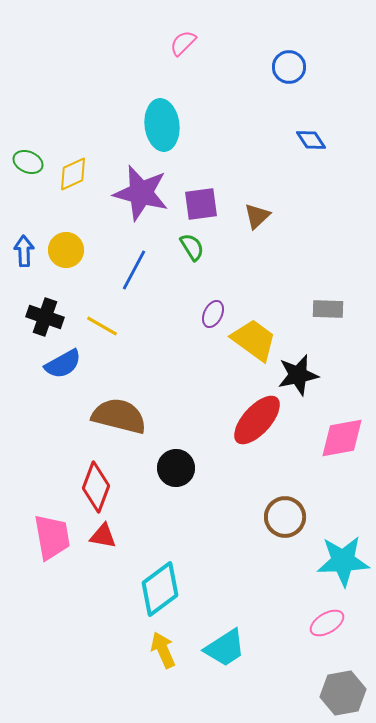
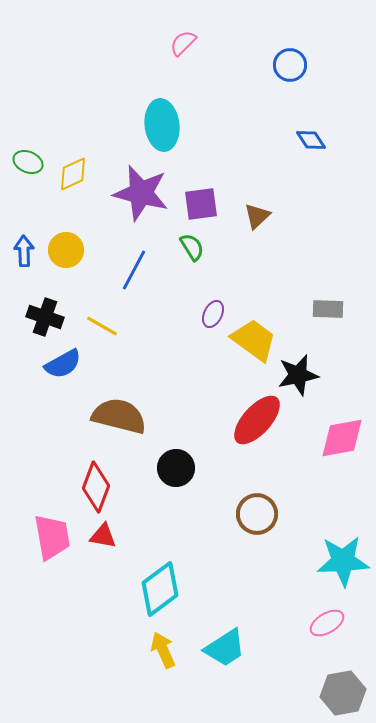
blue circle: moved 1 px right, 2 px up
brown circle: moved 28 px left, 3 px up
